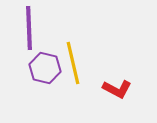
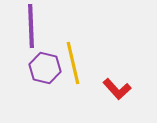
purple line: moved 2 px right, 2 px up
red L-shape: rotated 20 degrees clockwise
